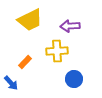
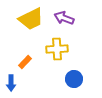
yellow trapezoid: moved 1 px right, 1 px up
purple arrow: moved 6 px left, 8 px up; rotated 24 degrees clockwise
yellow cross: moved 2 px up
blue arrow: rotated 42 degrees clockwise
